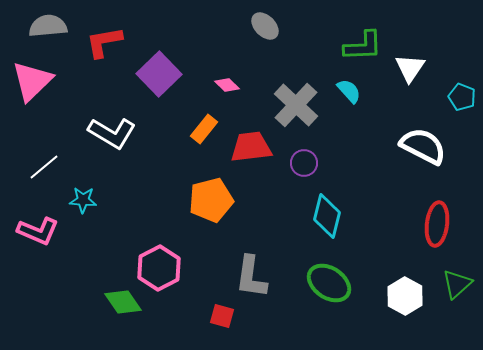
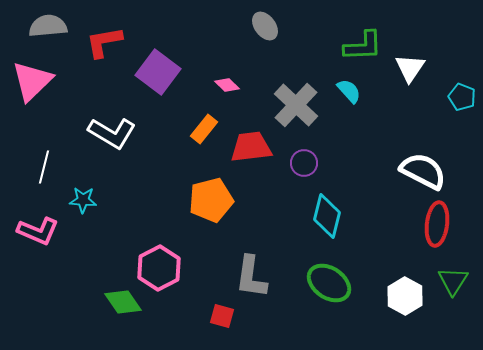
gray ellipse: rotated 8 degrees clockwise
purple square: moved 1 px left, 2 px up; rotated 9 degrees counterclockwise
white semicircle: moved 25 px down
white line: rotated 36 degrees counterclockwise
green triangle: moved 4 px left, 3 px up; rotated 16 degrees counterclockwise
